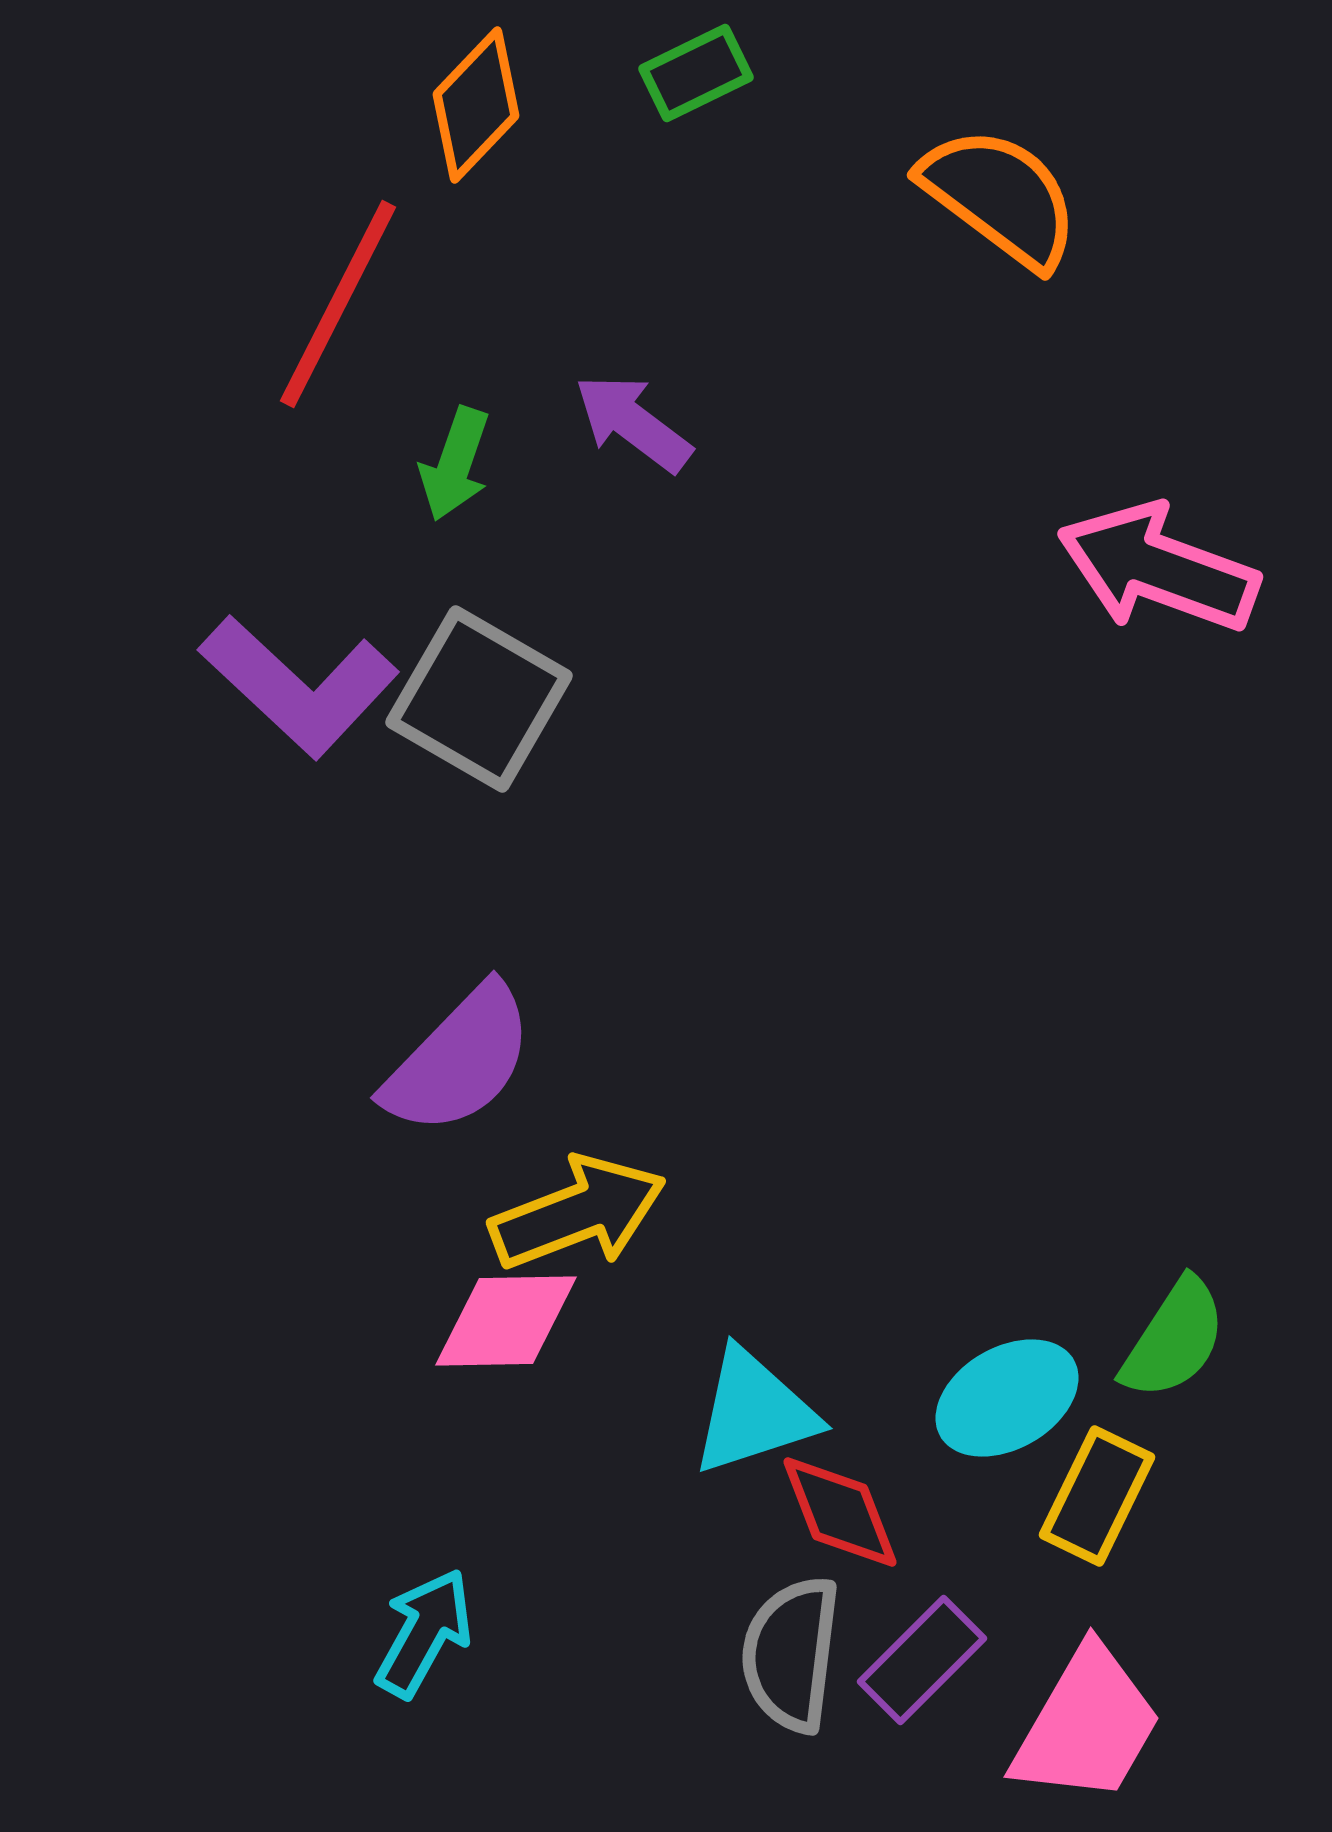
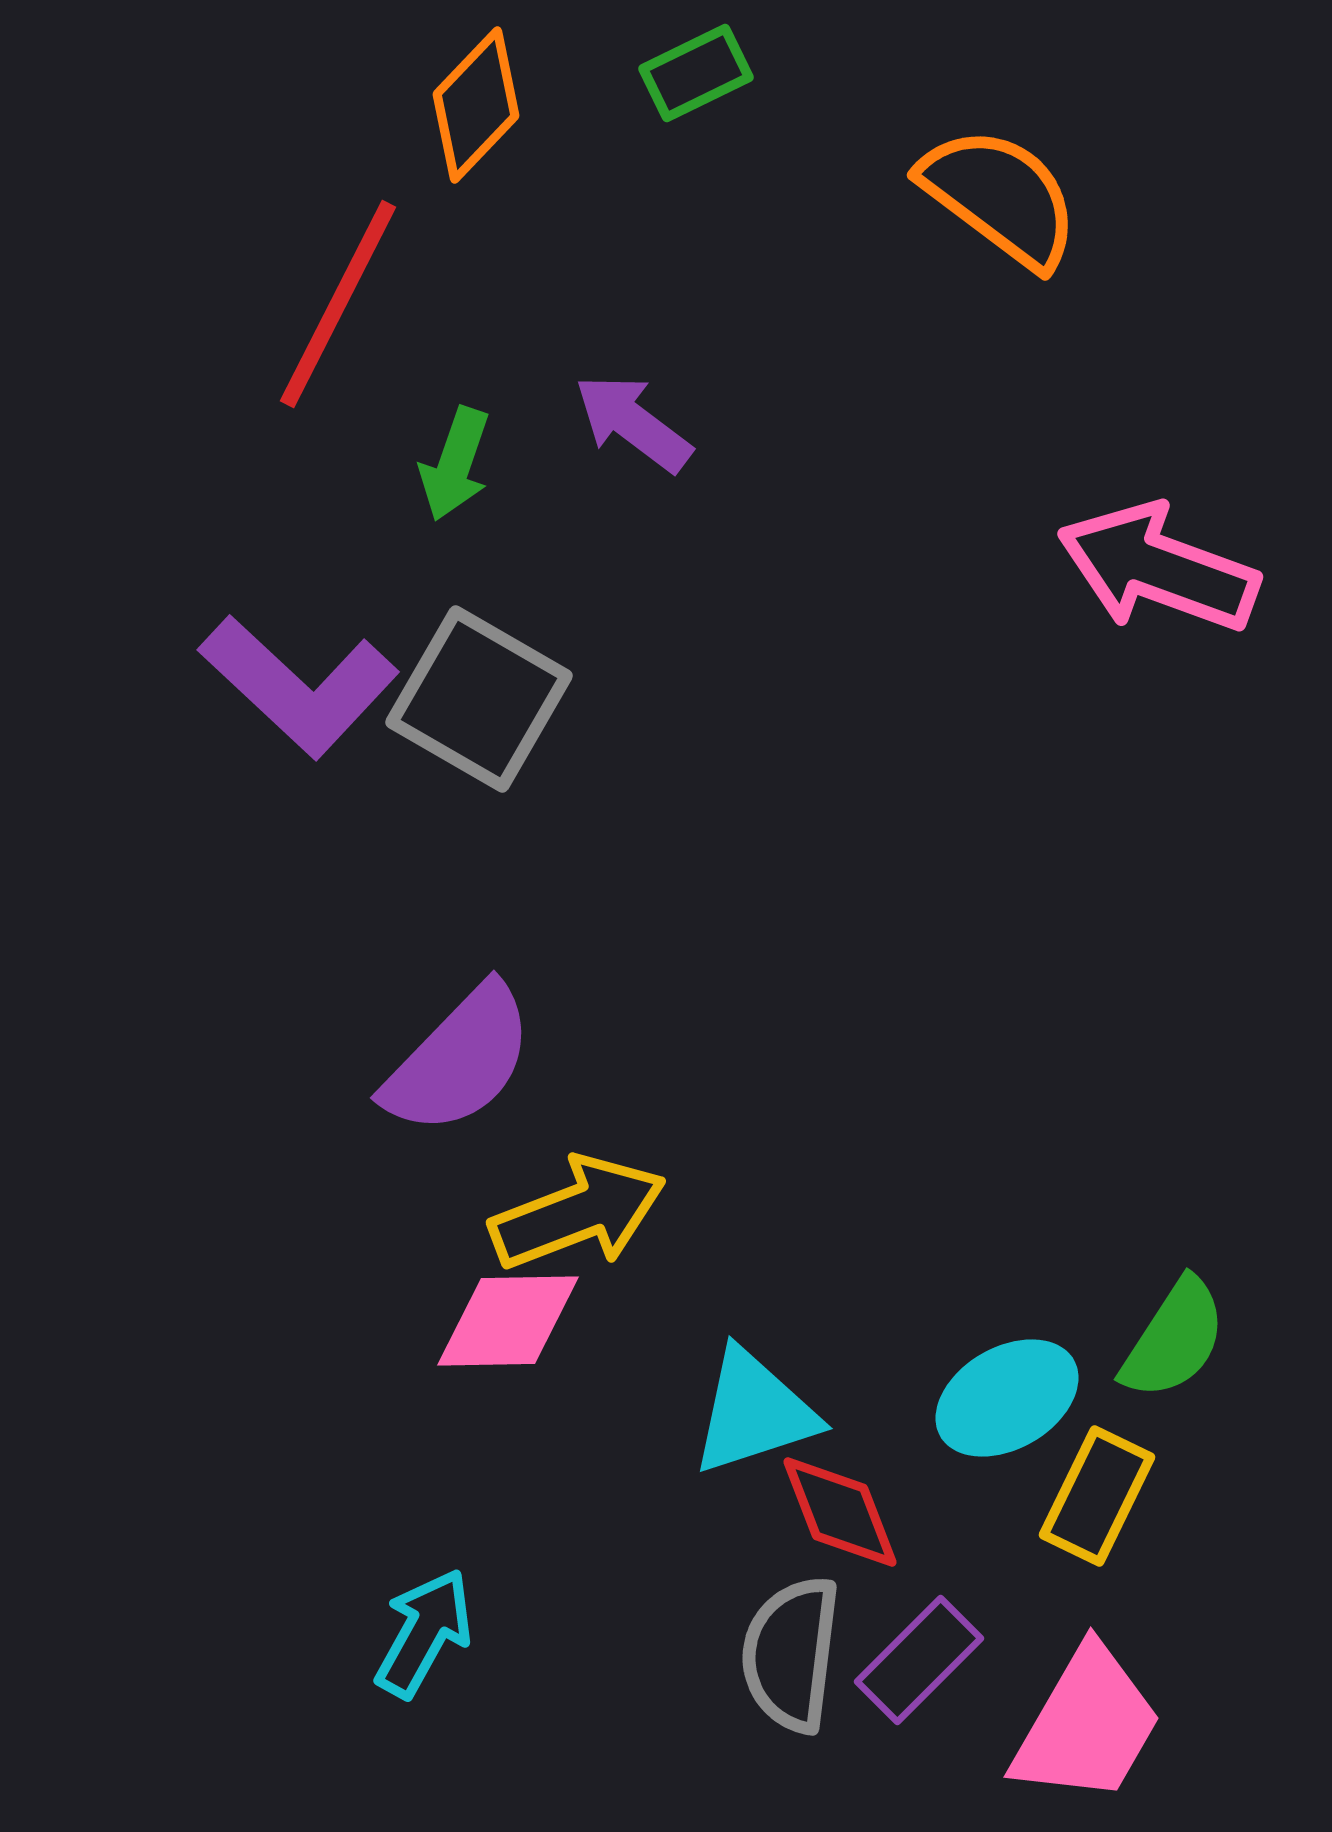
pink diamond: moved 2 px right
purple rectangle: moved 3 px left
